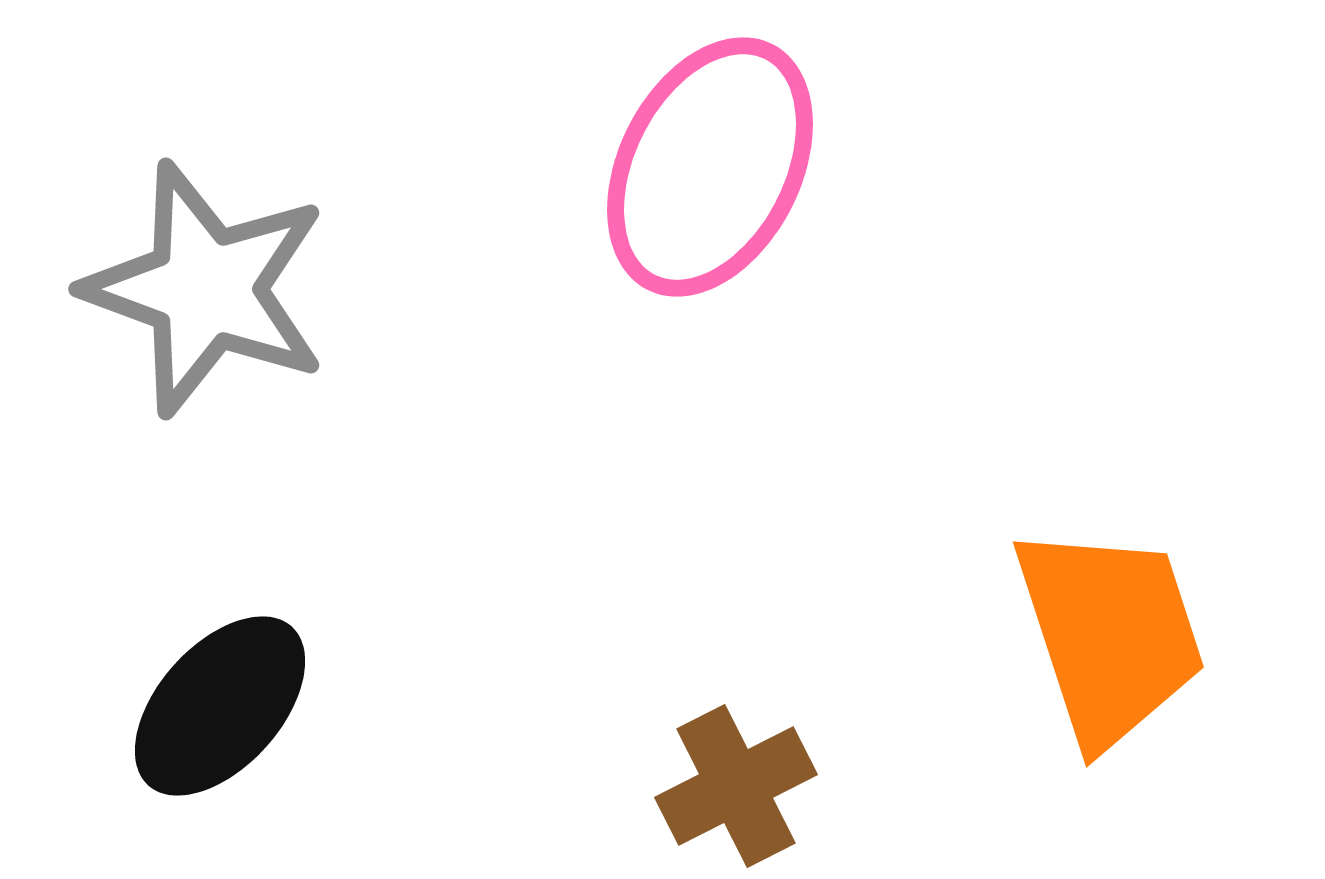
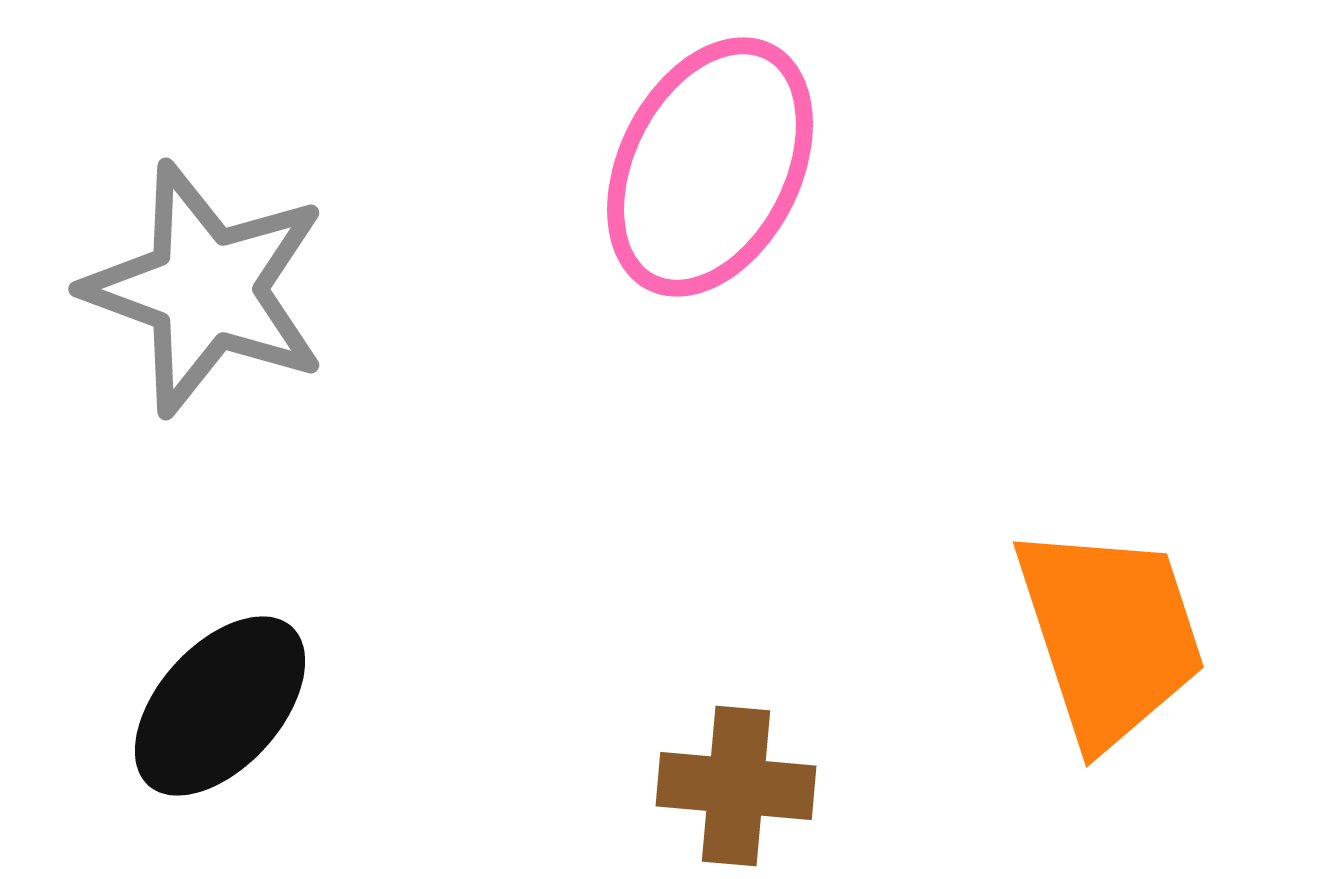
brown cross: rotated 32 degrees clockwise
